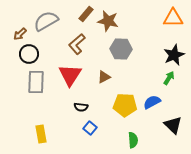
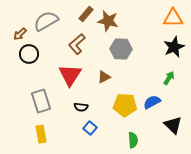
black star: moved 8 px up
gray rectangle: moved 5 px right, 19 px down; rotated 20 degrees counterclockwise
